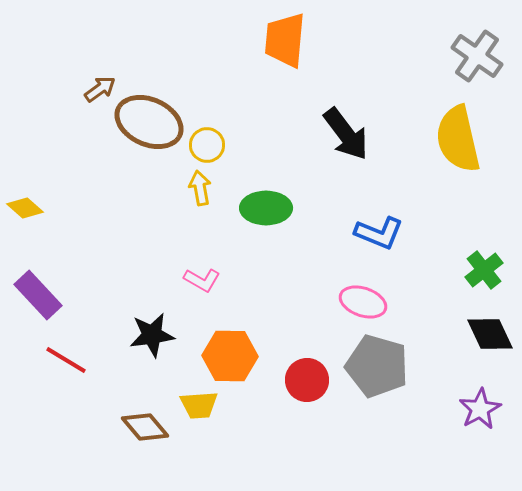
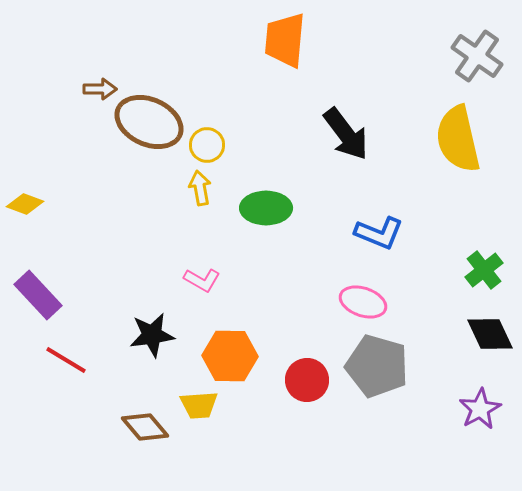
brown arrow: rotated 36 degrees clockwise
yellow diamond: moved 4 px up; rotated 21 degrees counterclockwise
